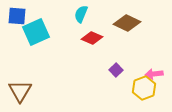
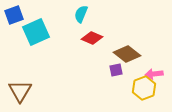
blue square: moved 3 px left, 1 px up; rotated 24 degrees counterclockwise
brown diamond: moved 31 px down; rotated 12 degrees clockwise
purple square: rotated 32 degrees clockwise
